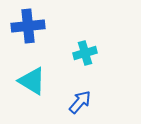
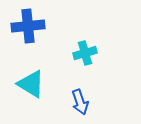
cyan triangle: moved 1 px left, 3 px down
blue arrow: rotated 120 degrees clockwise
